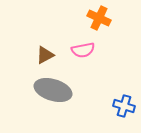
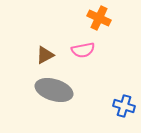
gray ellipse: moved 1 px right
